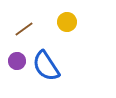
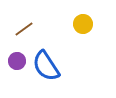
yellow circle: moved 16 px right, 2 px down
